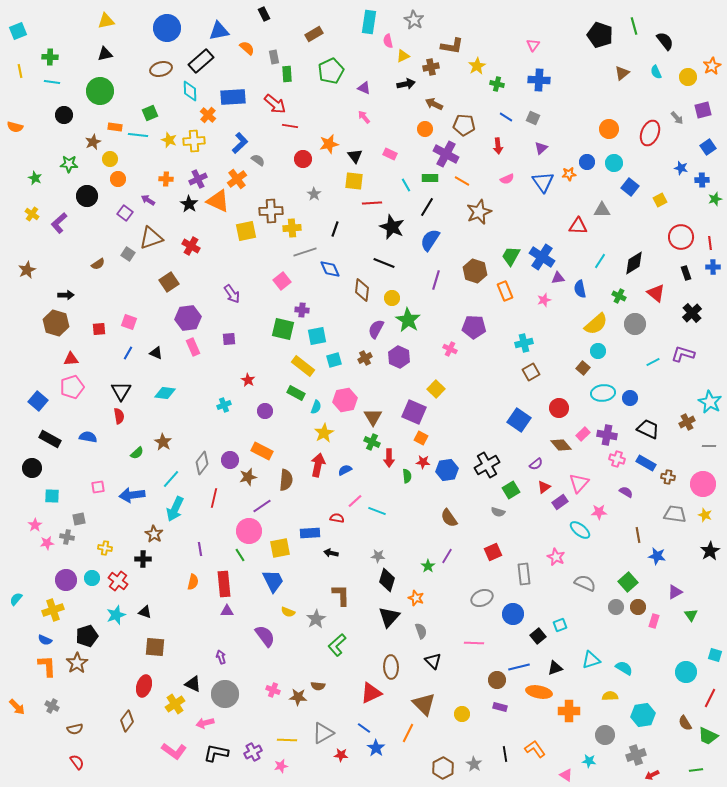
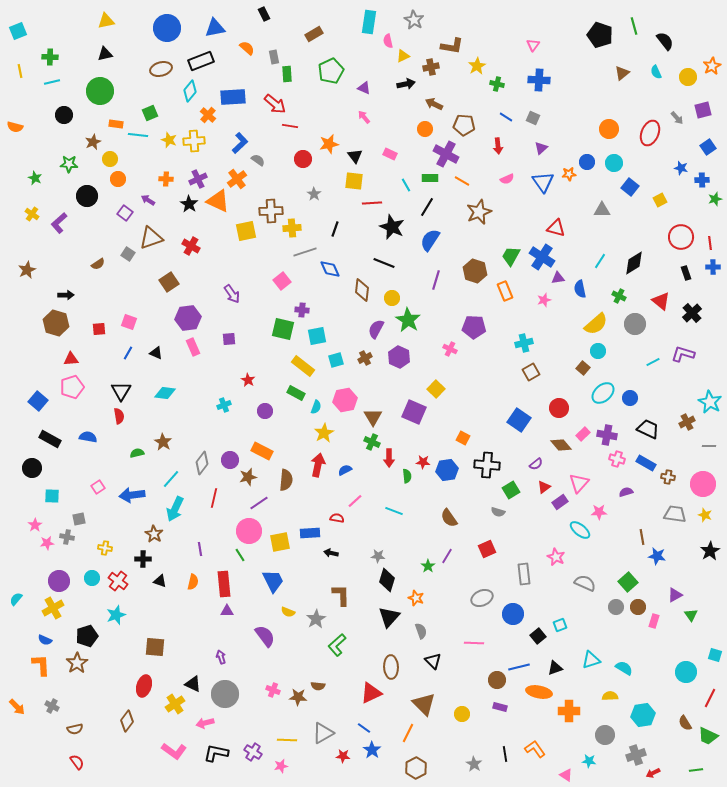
blue triangle at (219, 31): moved 4 px left, 3 px up
black rectangle at (201, 61): rotated 20 degrees clockwise
cyan line at (52, 82): rotated 21 degrees counterclockwise
cyan diamond at (190, 91): rotated 40 degrees clockwise
orange rectangle at (115, 127): moved 1 px right, 3 px up
red triangle at (578, 226): moved 22 px left, 2 px down; rotated 12 degrees clockwise
red triangle at (656, 293): moved 5 px right, 8 px down
cyan square at (334, 360): moved 2 px right
cyan ellipse at (603, 393): rotated 35 degrees counterclockwise
orange square at (421, 438): moved 42 px right
green semicircle at (137, 453): rotated 152 degrees counterclockwise
black cross at (487, 465): rotated 35 degrees clockwise
pink square at (98, 487): rotated 24 degrees counterclockwise
purple semicircle at (626, 492): rotated 48 degrees counterclockwise
purple line at (262, 506): moved 3 px left, 3 px up
cyan line at (377, 511): moved 17 px right
brown line at (638, 535): moved 4 px right, 2 px down
yellow square at (280, 548): moved 6 px up
red square at (493, 552): moved 6 px left, 3 px up
purple circle at (66, 580): moved 7 px left, 1 px down
purple triangle at (675, 592): moved 3 px down
yellow cross at (53, 610): moved 2 px up; rotated 10 degrees counterclockwise
black triangle at (145, 612): moved 15 px right, 31 px up
orange L-shape at (47, 666): moved 6 px left, 1 px up
blue star at (376, 748): moved 4 px left, 2 px down
purple cross at (253, 752): rotated 30 degrees counterclockwise
red star at (341, 755): moved 2 px right, 1 px down
brown hexagon at (443, 768): moved 27 px left
red arrow at (652, 775): moved 1 px right, 2 px up
